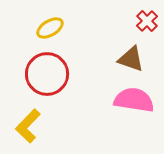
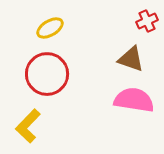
red cross: rotated 20 degrees clockwise
